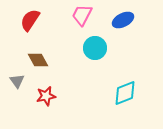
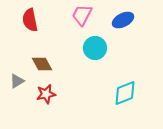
red semicircle: rotated 45 degrees counterclockwise
brown diamond: moved 4 px right, 4 px down
gray triangle: rotated 35 degrees clockwise
red star: moved 2 px up
